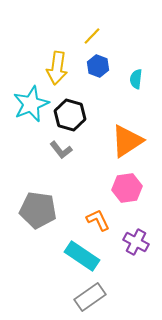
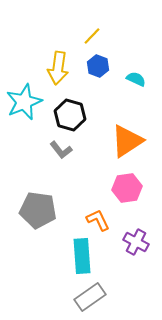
yellow arrow: moved 1 px right
cyan semicircle: rotated 108 degrees clockwise
cyan star: moved 7 px left, 2 px up
cyan rectangle: rotated 52 degrees clockwise
